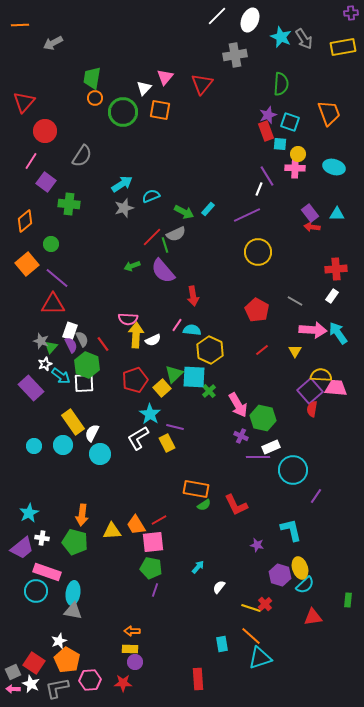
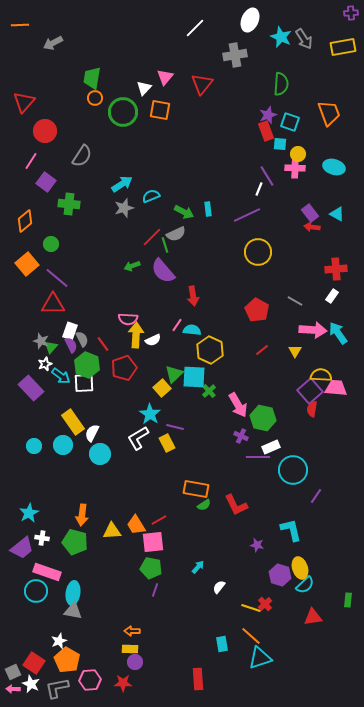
white line at (217, 16): moved 22 px left, 12 px down
cyan rectangle at (208, 209): rotated 48 degrees counterclockwise
cyan triangle at (337, 214): rotated 28 degrees clockwise
red pentagon at (135, 380): moved 11 px left, 12 px up
